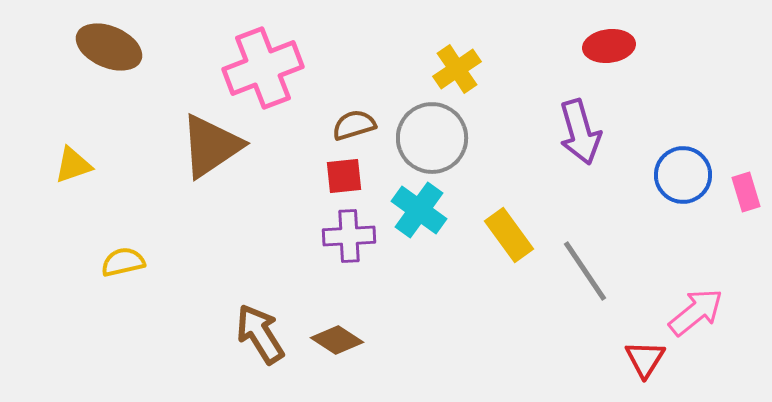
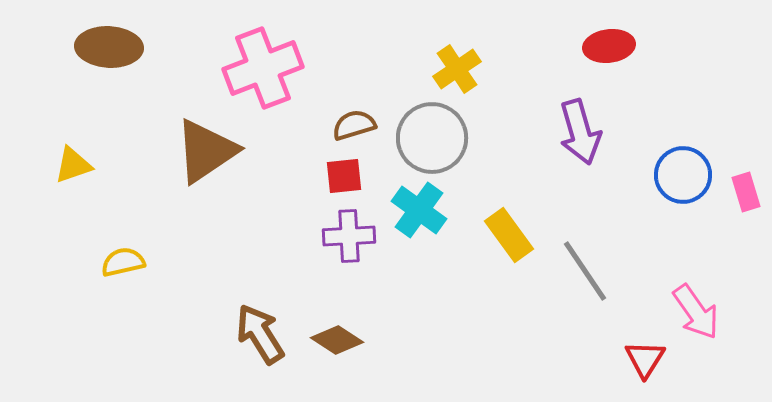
brown ellipse: rotated 20 degrees counterclockwise
brown triangle: moved 5 px left, 5 px down
pink arrow: rotated 94 degrees clockwise
